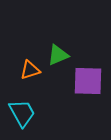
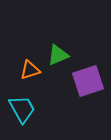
purple square: rotated 20 degrees counterclockwise
cyan trapezoid: moved 4 px up
